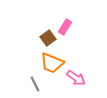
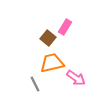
brown square: rotated 14 degrees counterclockwise
orange trapezoid: rotated 145 degrees clockwise
